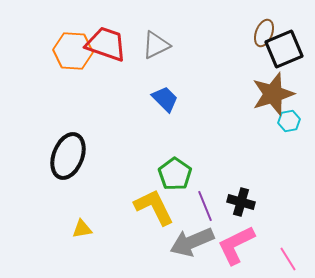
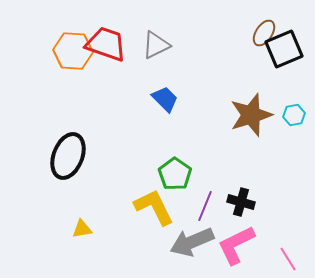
brown ellipse: rotated 12 degrees clockwise
brown star: moved 22 px left, 21 px down
cyan hexagon: moved 5 px right, 6 px up
purple line: rotated 44 degrees clockwise
